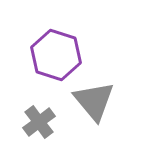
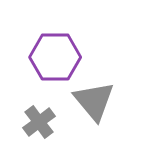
purple hexagon: moved 1 px left, 2 px down; rotated 18 degrees counterclockwise
